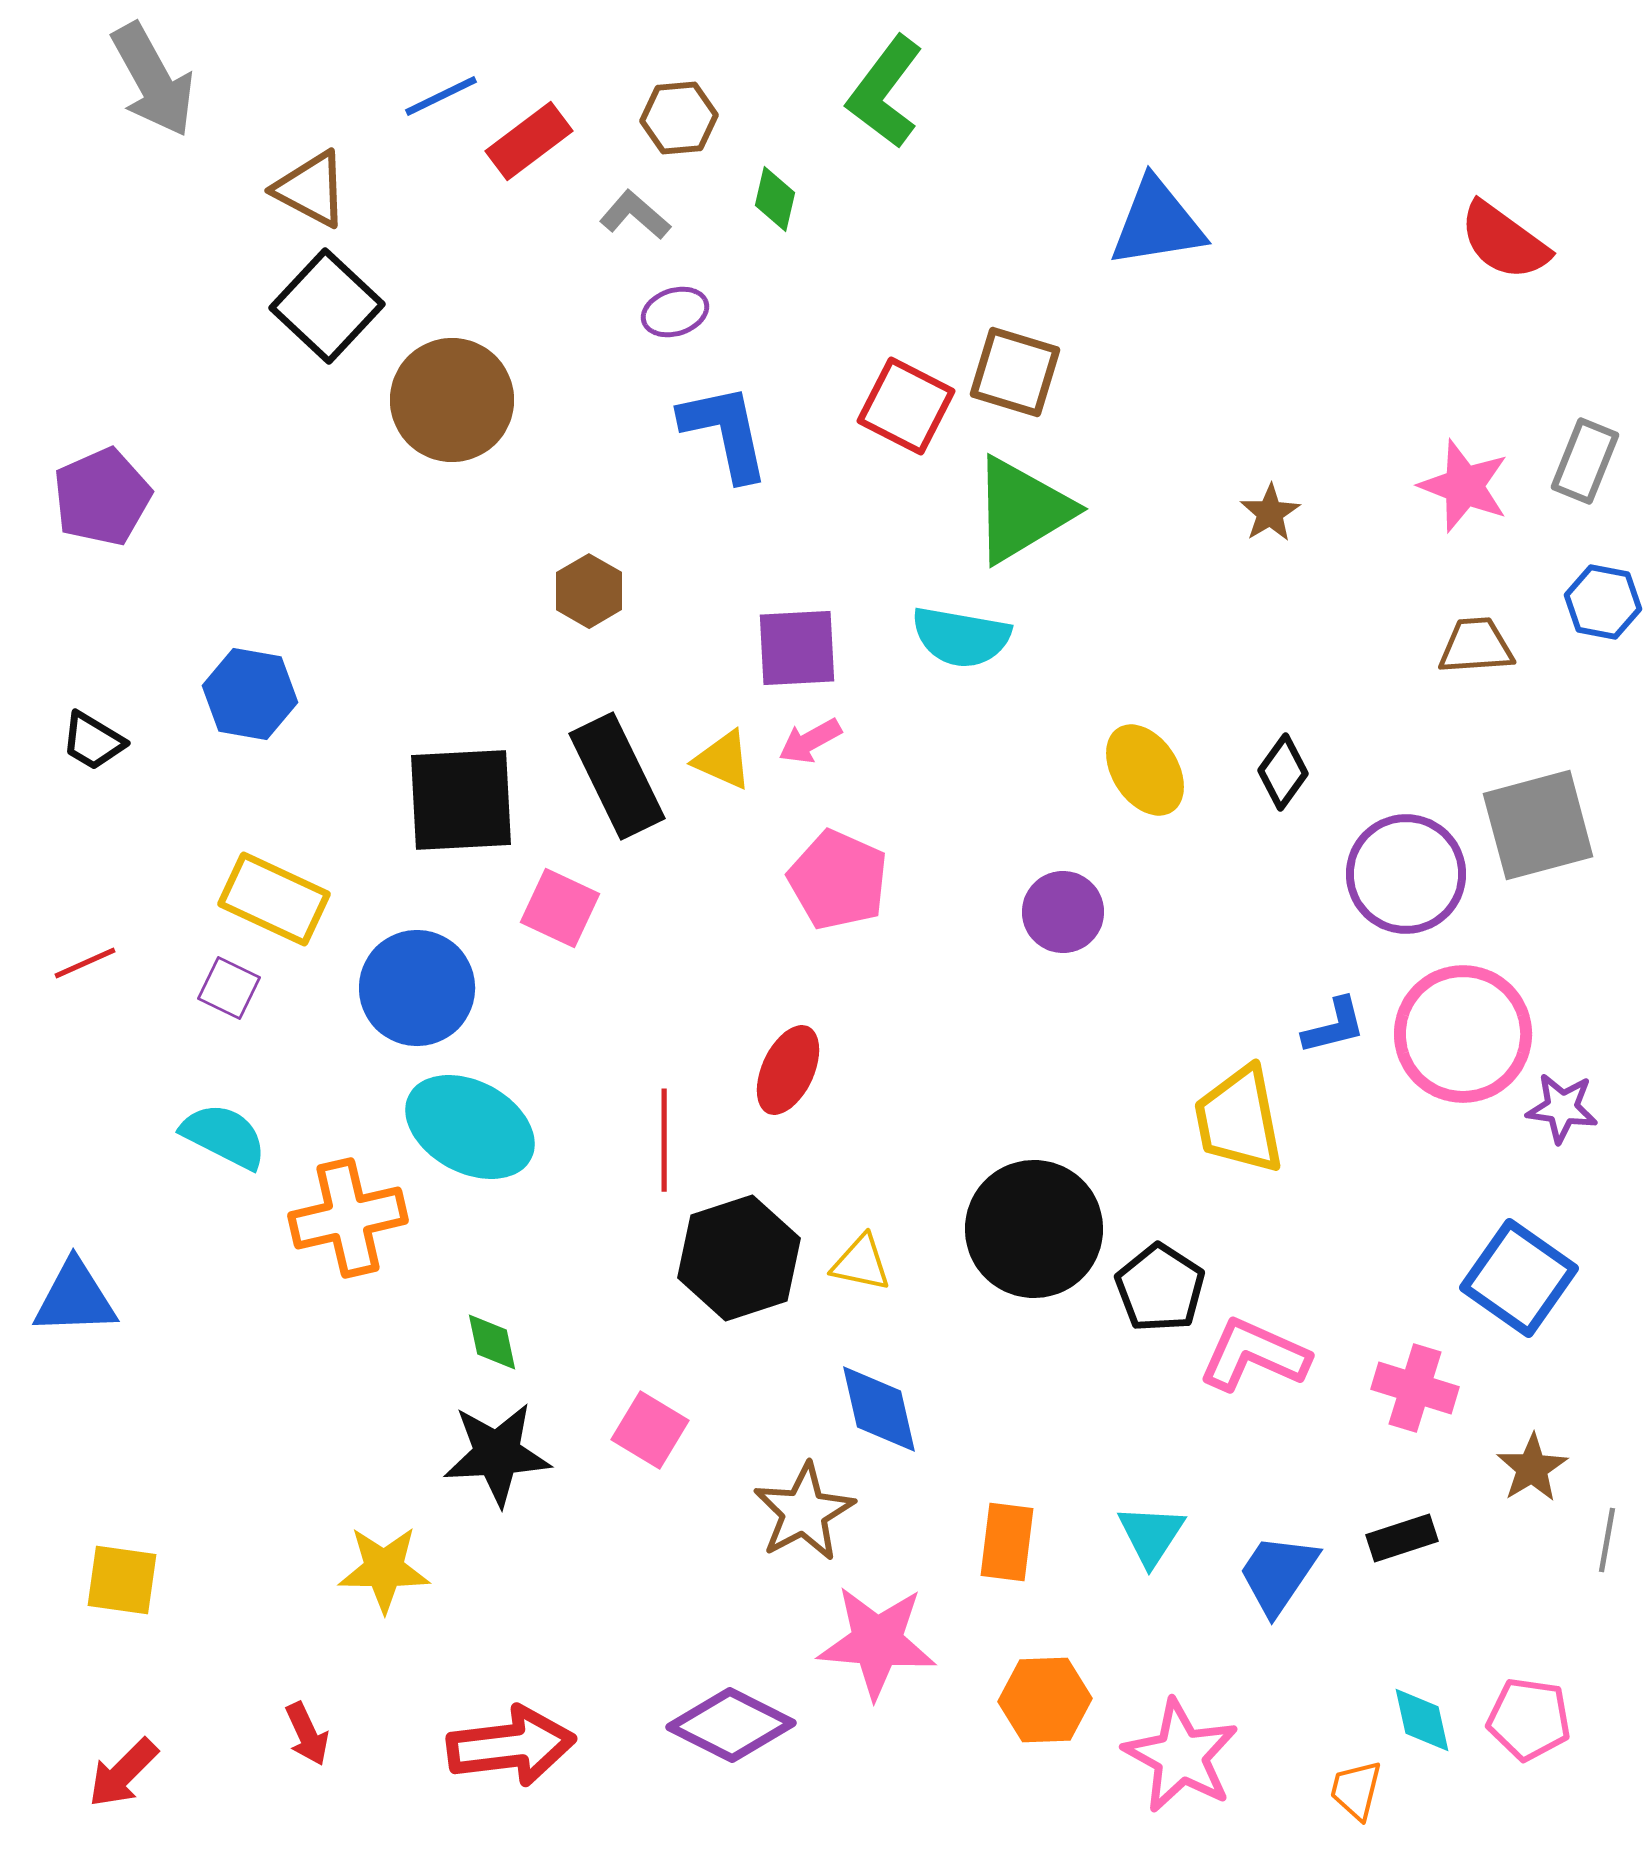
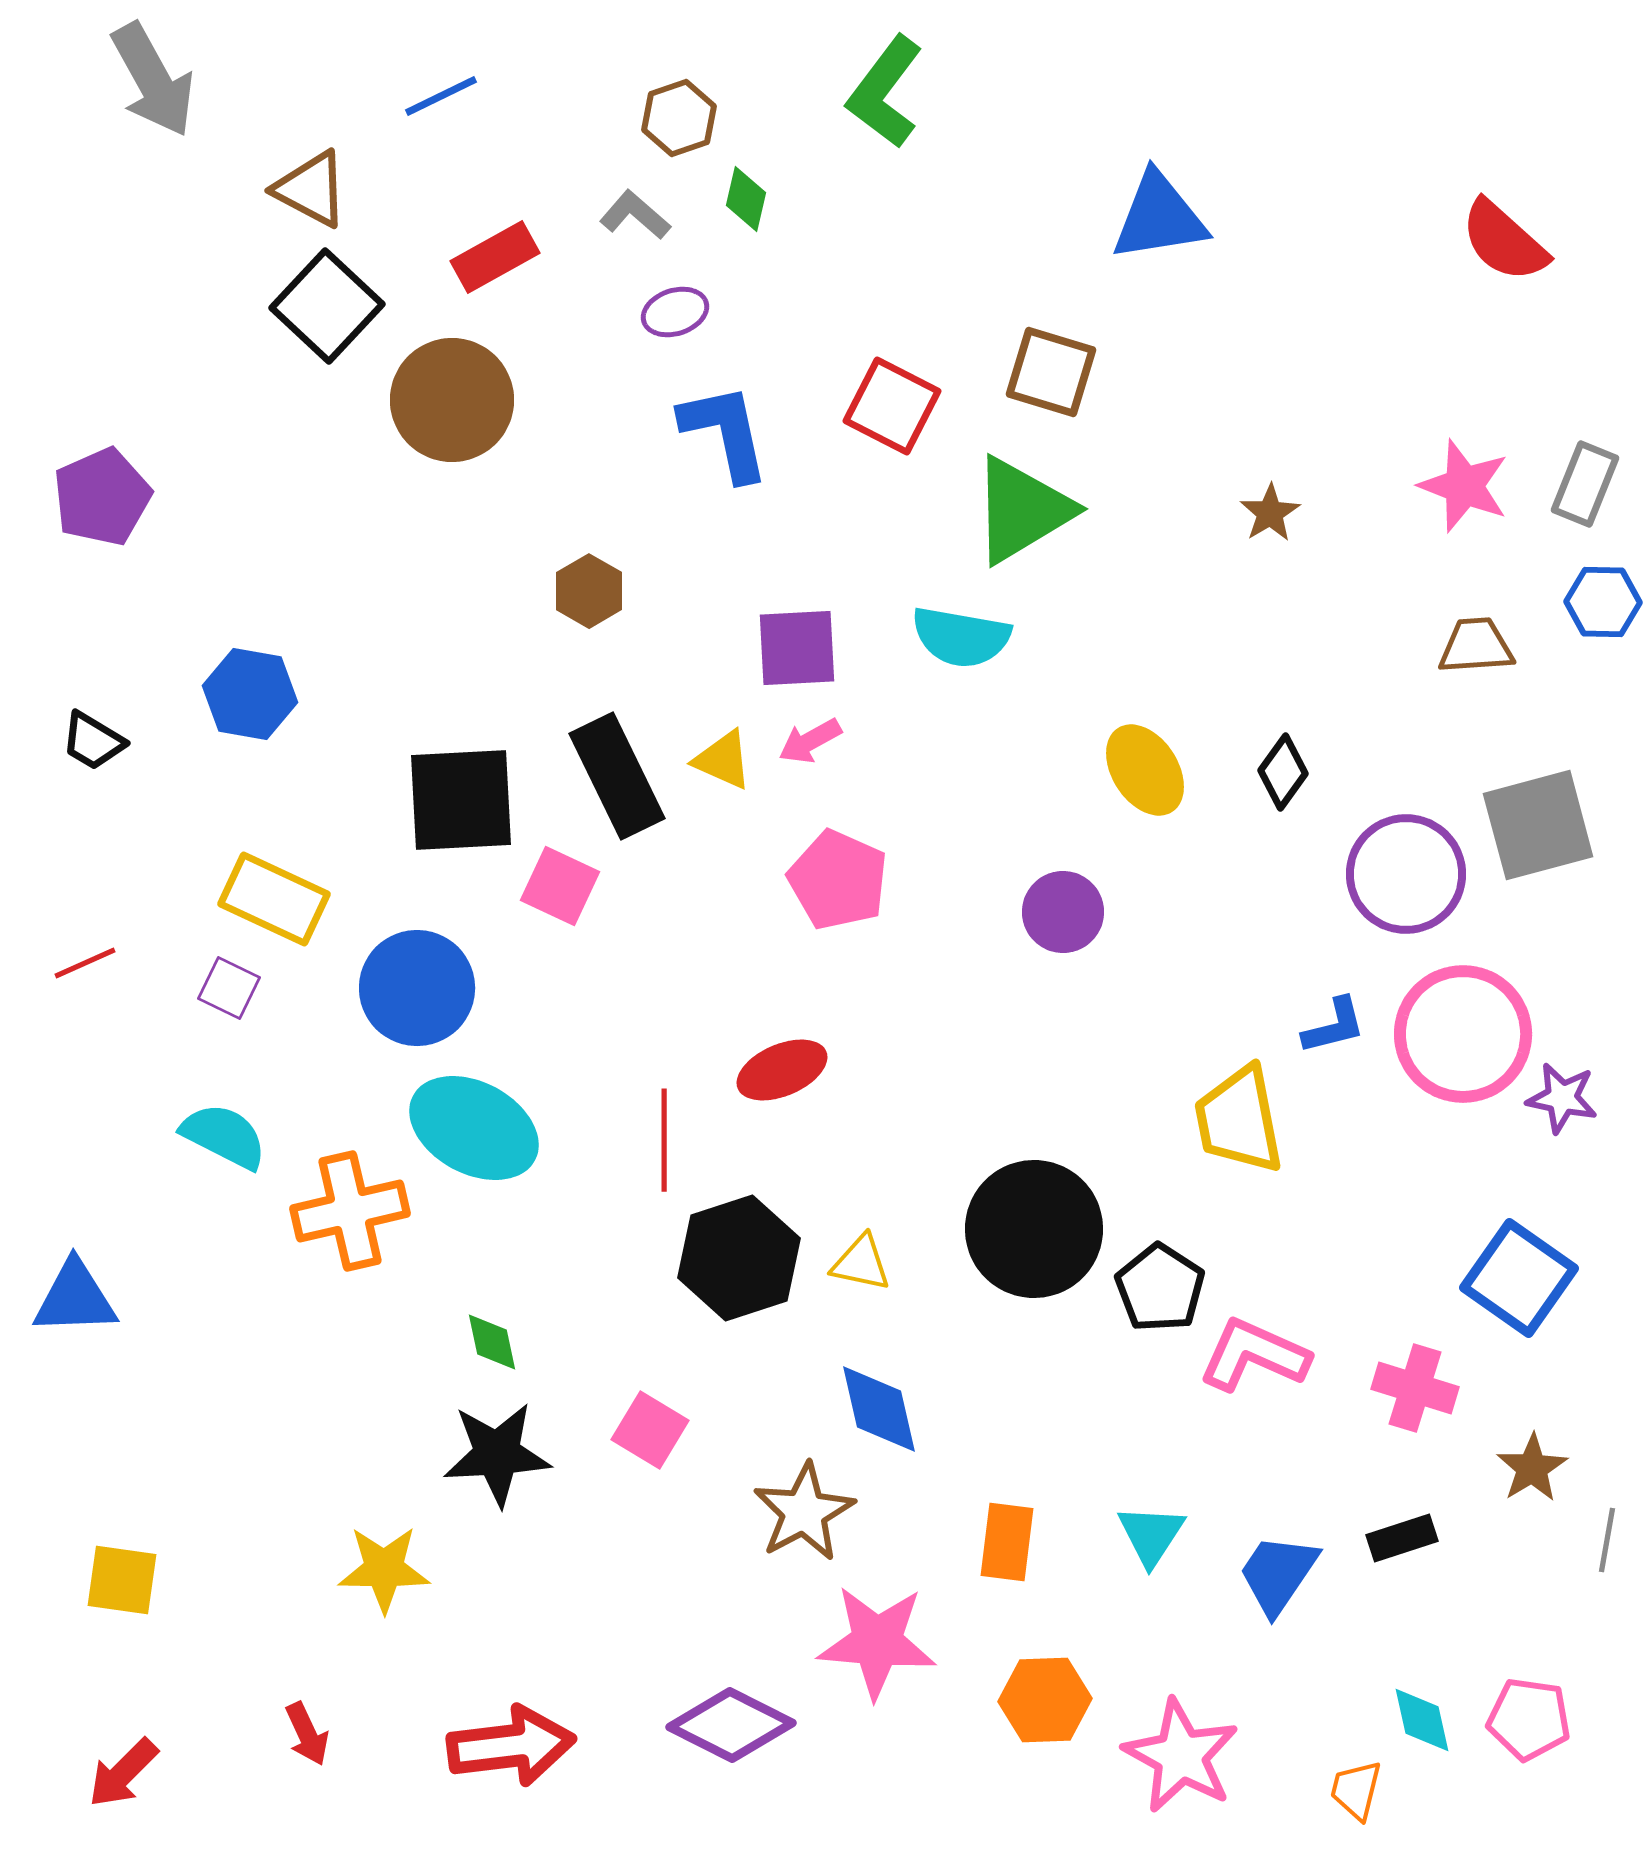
brown hexagon at (679, 118): rotated 14 degrees counterclockwise
red rectangle at (529, 141): moved 34 px left, 116 px down; rotated 8 degrees clockwise
green diamond at (775, 199): moved 29 px left
blue triangle at (1157, 223): moved 2 px right, 6 px up
red semicircle at (1504, 241): rotated 6 degrees clockwise
brown square at (1015, 372): moved 36 px right
red square at (906, 406): moved 14 px left
gray rectangle at (1585, 461): moved 23 px down
blue hexagon at (1603, 602): rotated 10 degrees counterclockwise
pink square at (560, 908): moved 22 px up
red ellipse at (788, 1070): moved 6 px left; rotated 42 degrees clockwise
purple star at (1562, 1108): moved 10 px up; rotated 4 degrees clockwise
cyan ellipse at (470, 1127): moved 4 px right, 1 px down
orange cross at (348, 1218): moved 2 px right, 7 px up
